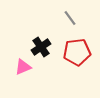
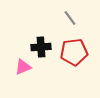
black cross: rotated 30 degrees clockwise
red pentagon: moved 3 px left
